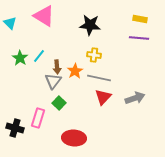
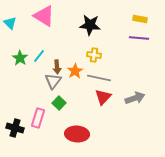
red ellipse: moved 3 px right, 4 px up
